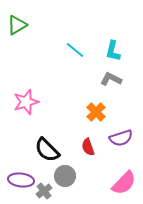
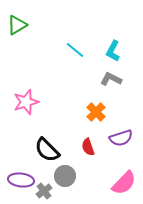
cyan L-shape: rotated 15 degrees clockwise
